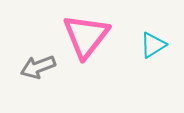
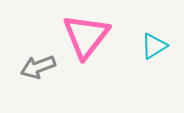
cyan triangle: moved 1 px right, 1 px down
